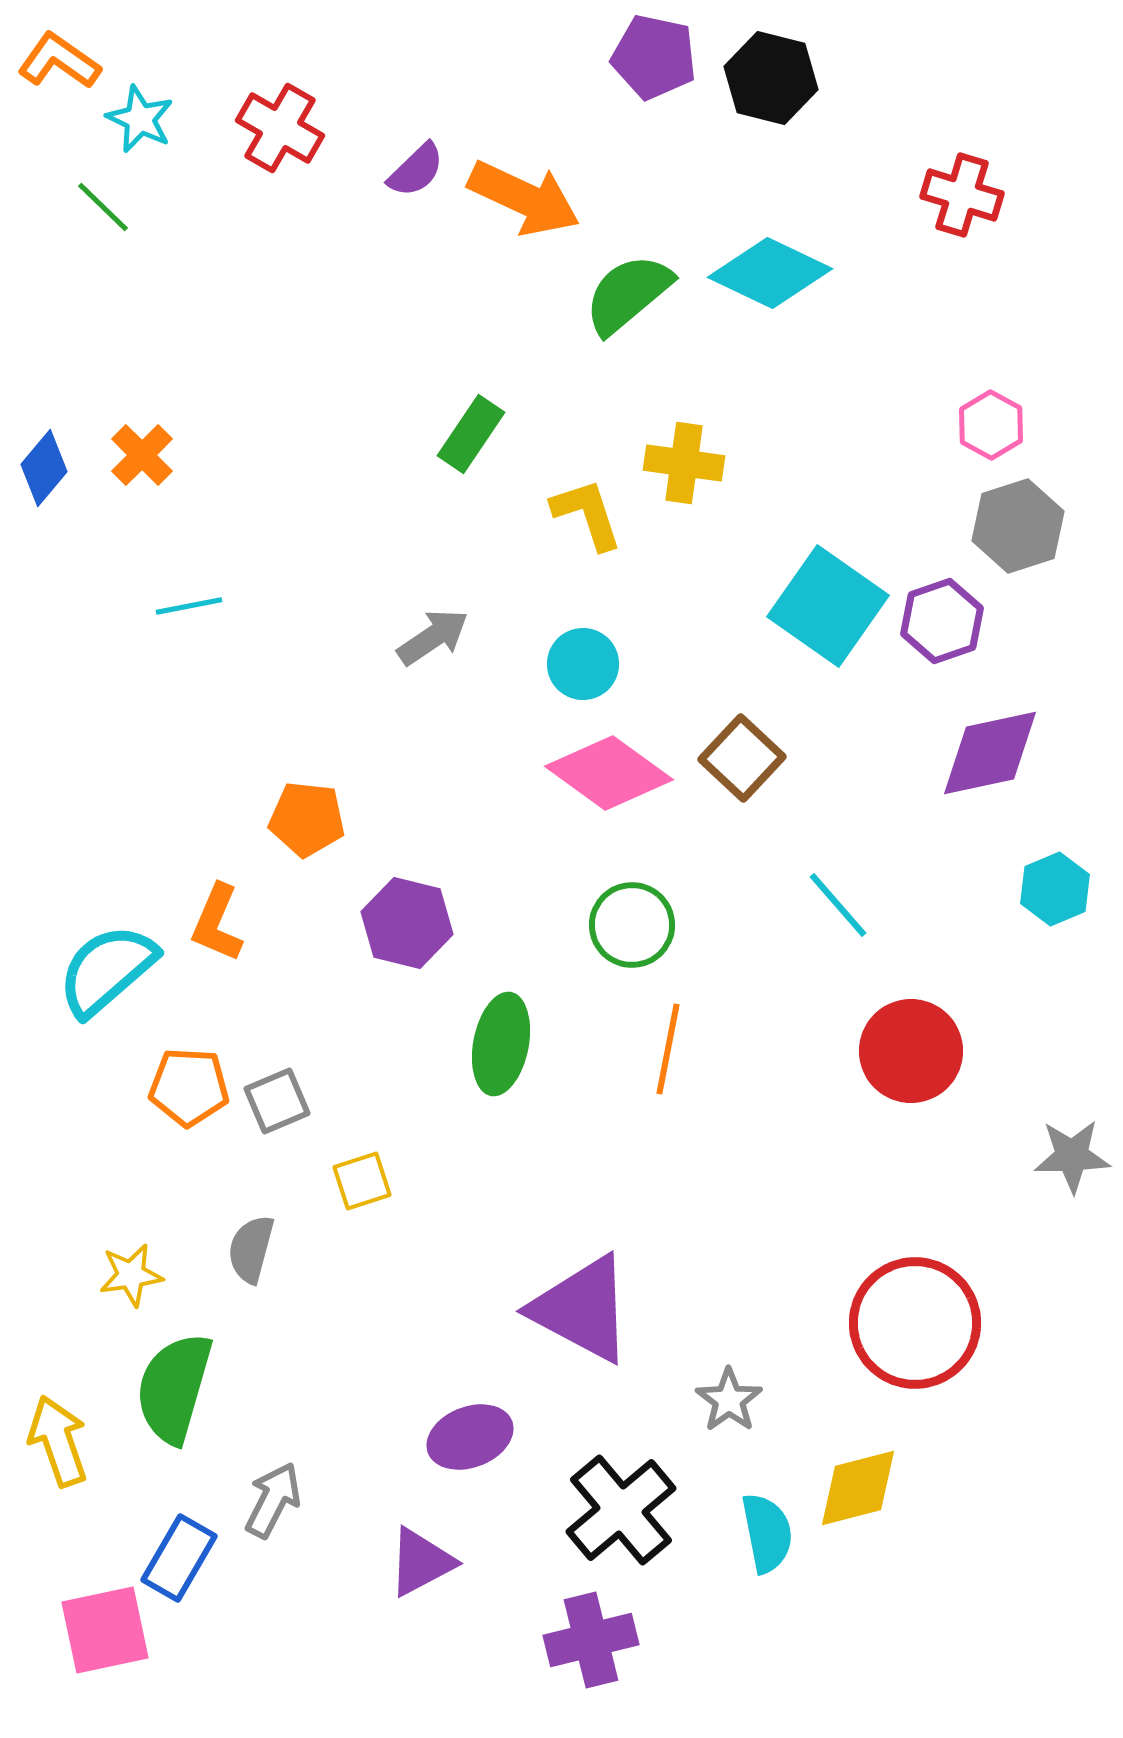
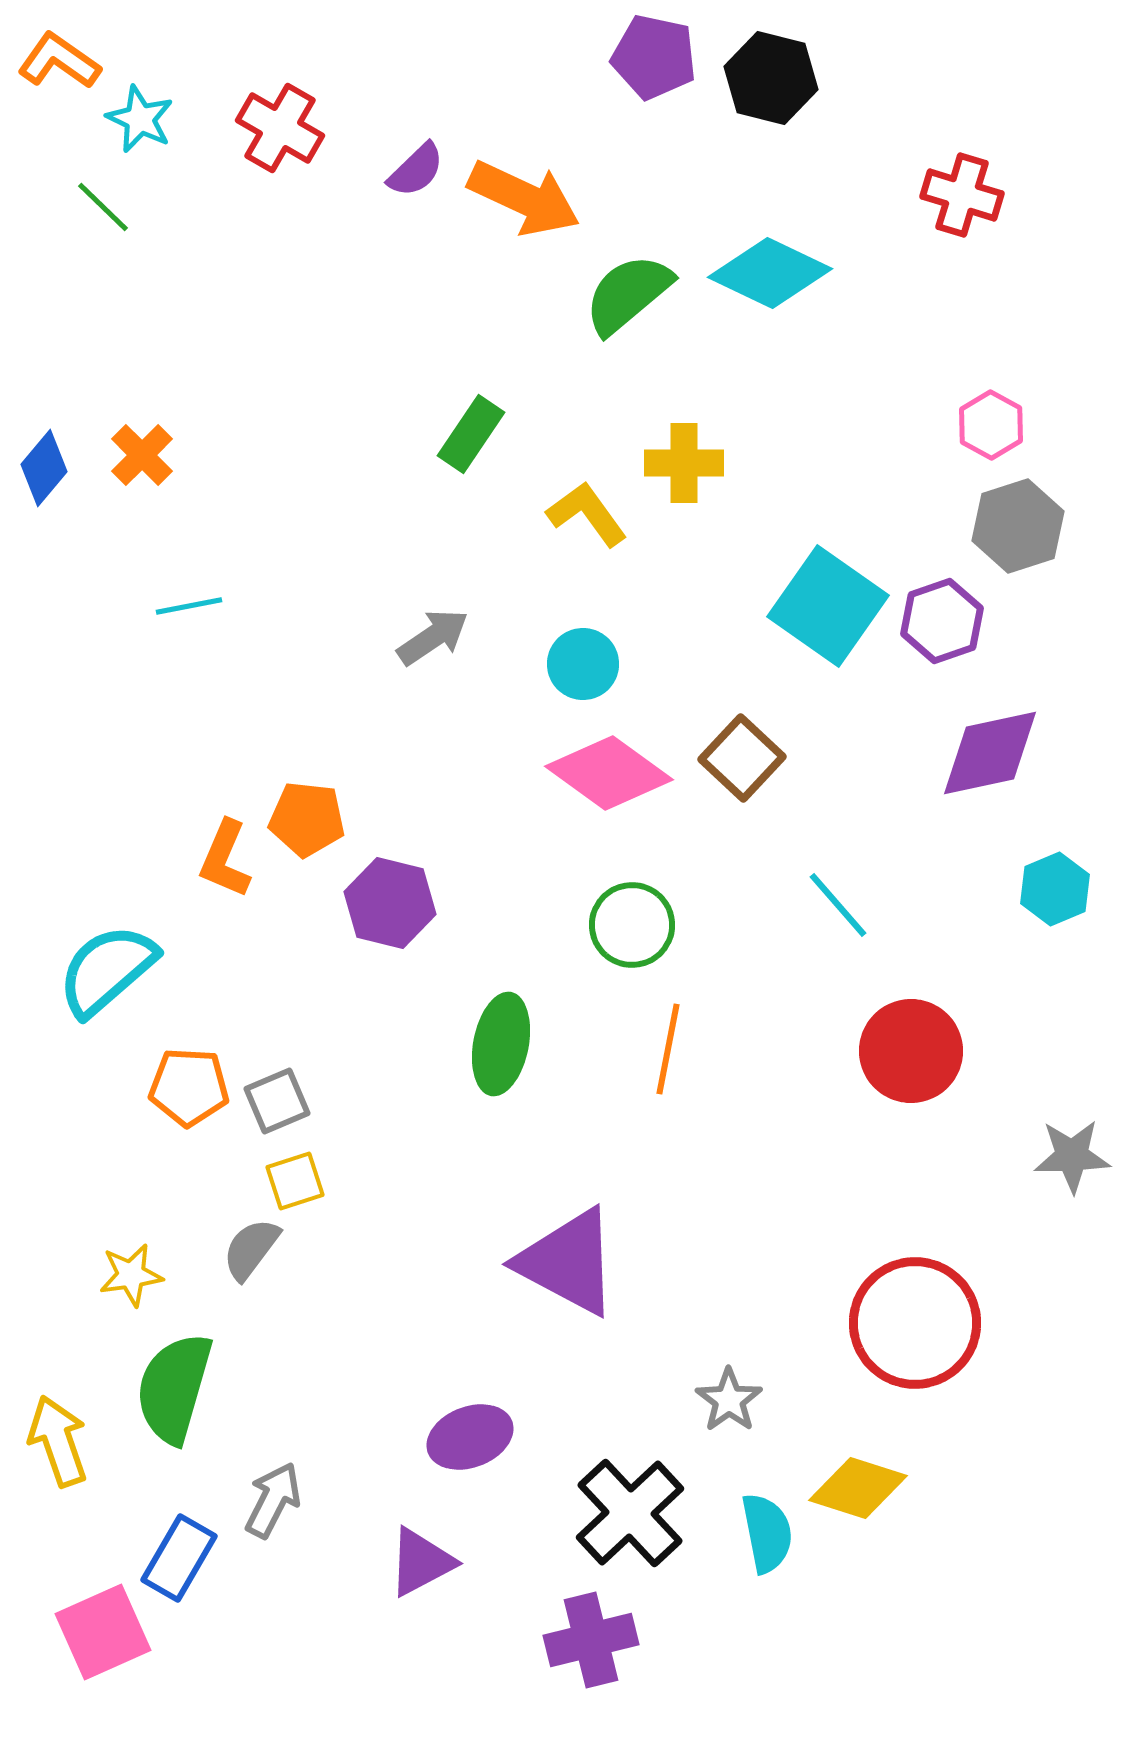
yellow cross at (684, 463): rotated 8 degrees counterclockwise
yellow L-shape at (587, 514): rotated 18 degrees counterclockwise
orange L-shape at (217, 923): moved 8 px right, 64 px up
purple hexagon at (407, 923): moved 17 px left, 20 px up
yellow square at (362, 1181): moved 67 px left
gray semicircle at (251, 1249): rotated 22 degrees clockwise
purple triangle at (582, 1309): moved 14 px left, 47 px up
yellow diamond at (858, 1488): rotated 32 degrees clockwise
black cross at (621, 1510): moved 9 px right, 3 px down; rotated 3 degrees counterclockwise
pink square at (105, 1630): moved 2 px left, 2 px down; rotated 12 degrees counterclockwise
